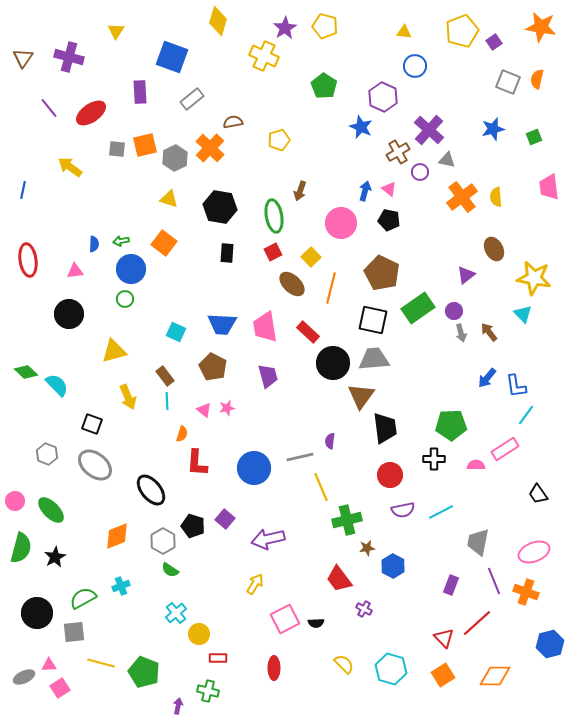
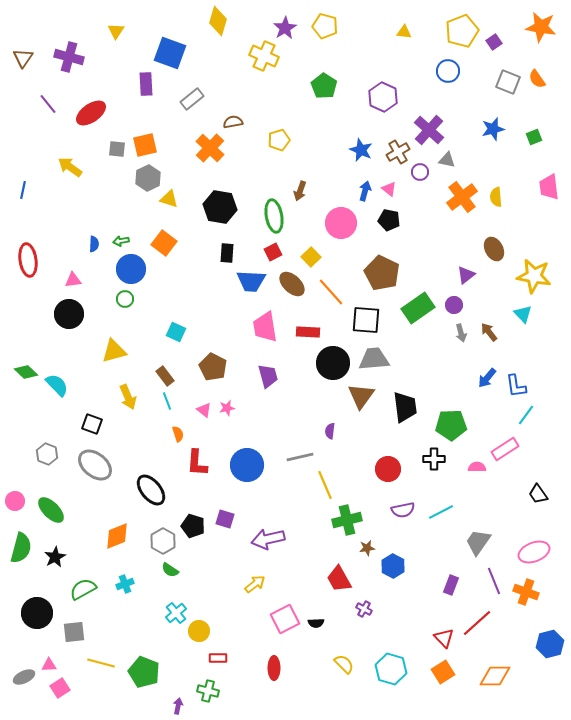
blue square at (172, 57): moved 2 px left, 4 px up
blue circle at (415, 66): moved 33 px right, 5 px down
orange semicircle at (537, 79): rotated 48 degrees counterclockwise
purple rectangle at (140, 92): moved 6 px right, 8 px up
purple line at (49, 108): moved 1 px left, 4 px up
blue star at (361, 127): moved 23 px down
gray hexagon at (175, 158): moved 27 px left, 20 px down
pink triangle at (75, 271): moved 2 px left, 9 px down
yellow star at (534, 278): moved 2 px up
orange line at (331, 288): moved 4 px down; rotated 56 degrees counterclockwise
purple circle at (454, 311): moved 6 px up
black square at (373, 320): moved 7 px left; rotated 8 degrees counterclockwise
blue trapezoid at (222, 324): moved 29 px right, 43 px up
red rectangle at (308, 332): rotated 40 degrees counterclockwise
cyan line at (167, 401): rotated 18 degrees counterclockwise
black trapezoid at (385, 428): moved 20 px right, 21 px up
orange semicircle at (182, 434): moved 4 px left; rotated 35 degrees counterclockwise
purple semicircle at (330, 441): moved 10 px up
pink semicircle at (476, 465): moved 1 px right, 2 px down
blue circle at (254, 468): moved 7 px left, 3 px up
red circle at (390, 475): moved 2 px left, 6 px up
yellow line at (321, 487): moved 4 px right, 2 px up
purple square at (225, 519): rotated 24 degrees counterclockwise
gray trapezoid at (478, 542): rotated 24 degrees clockwise
red trapezoid at (339, 579): rotated 8 degrees clockwise
yellow arrow at (255, 584): rotated 20 degrees clockwise
cyan cross at (121, 586): moved 4 px right, 2 px up
green semicircle at (83, 598): moved 9 px up
yellow circle at (199, 634): moved 3 px up
orange square at (443, 675): moved 3 px up
